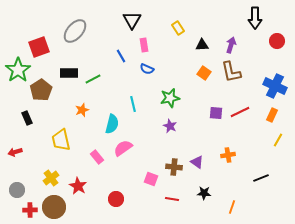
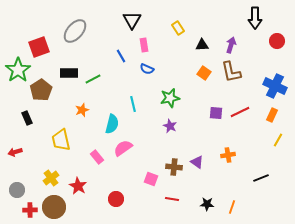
black star at (204, 193): moved 3 px right, 11 px down
